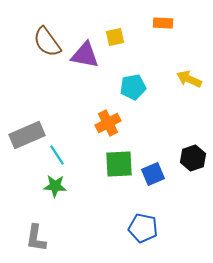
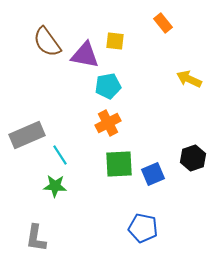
orange rectangle: rotated 48 degrees clockwise
yellow square: moved 4 px down; rotated 18 degrees clockwise
cyan pentagon: moved 25 px left, 1 px up
cyan line: moved 3 px right
